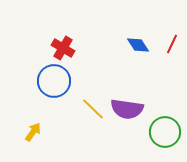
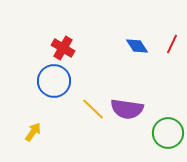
blue diamond: moved 1 px left, 1 px down
green circle: moved 3 px right, 1 px down
